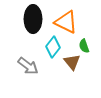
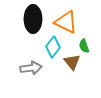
gray arrow: moved 3 px right, 2 px down; rotated 45 degrees counterclockwise
